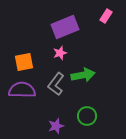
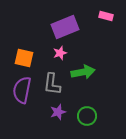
pink rectangle: rotated 72 degrees clockwise
orange square: moved 4 px up; rotated 24 degrees clockwise
green arrow: moved 3 px up
gray L-shape: moved 4 px left; rotated 30 degrees counterclockwise
purple semicircle: rotated 80 degrees counterclockwise
purple star: moved 2 px right, 14 px up
